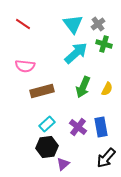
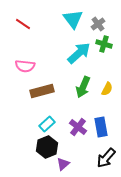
cyan triangle: moved 5 px up
cyan arrow: moved 3 px right
black hexagon: rotated 15 degrees counterclockwise
